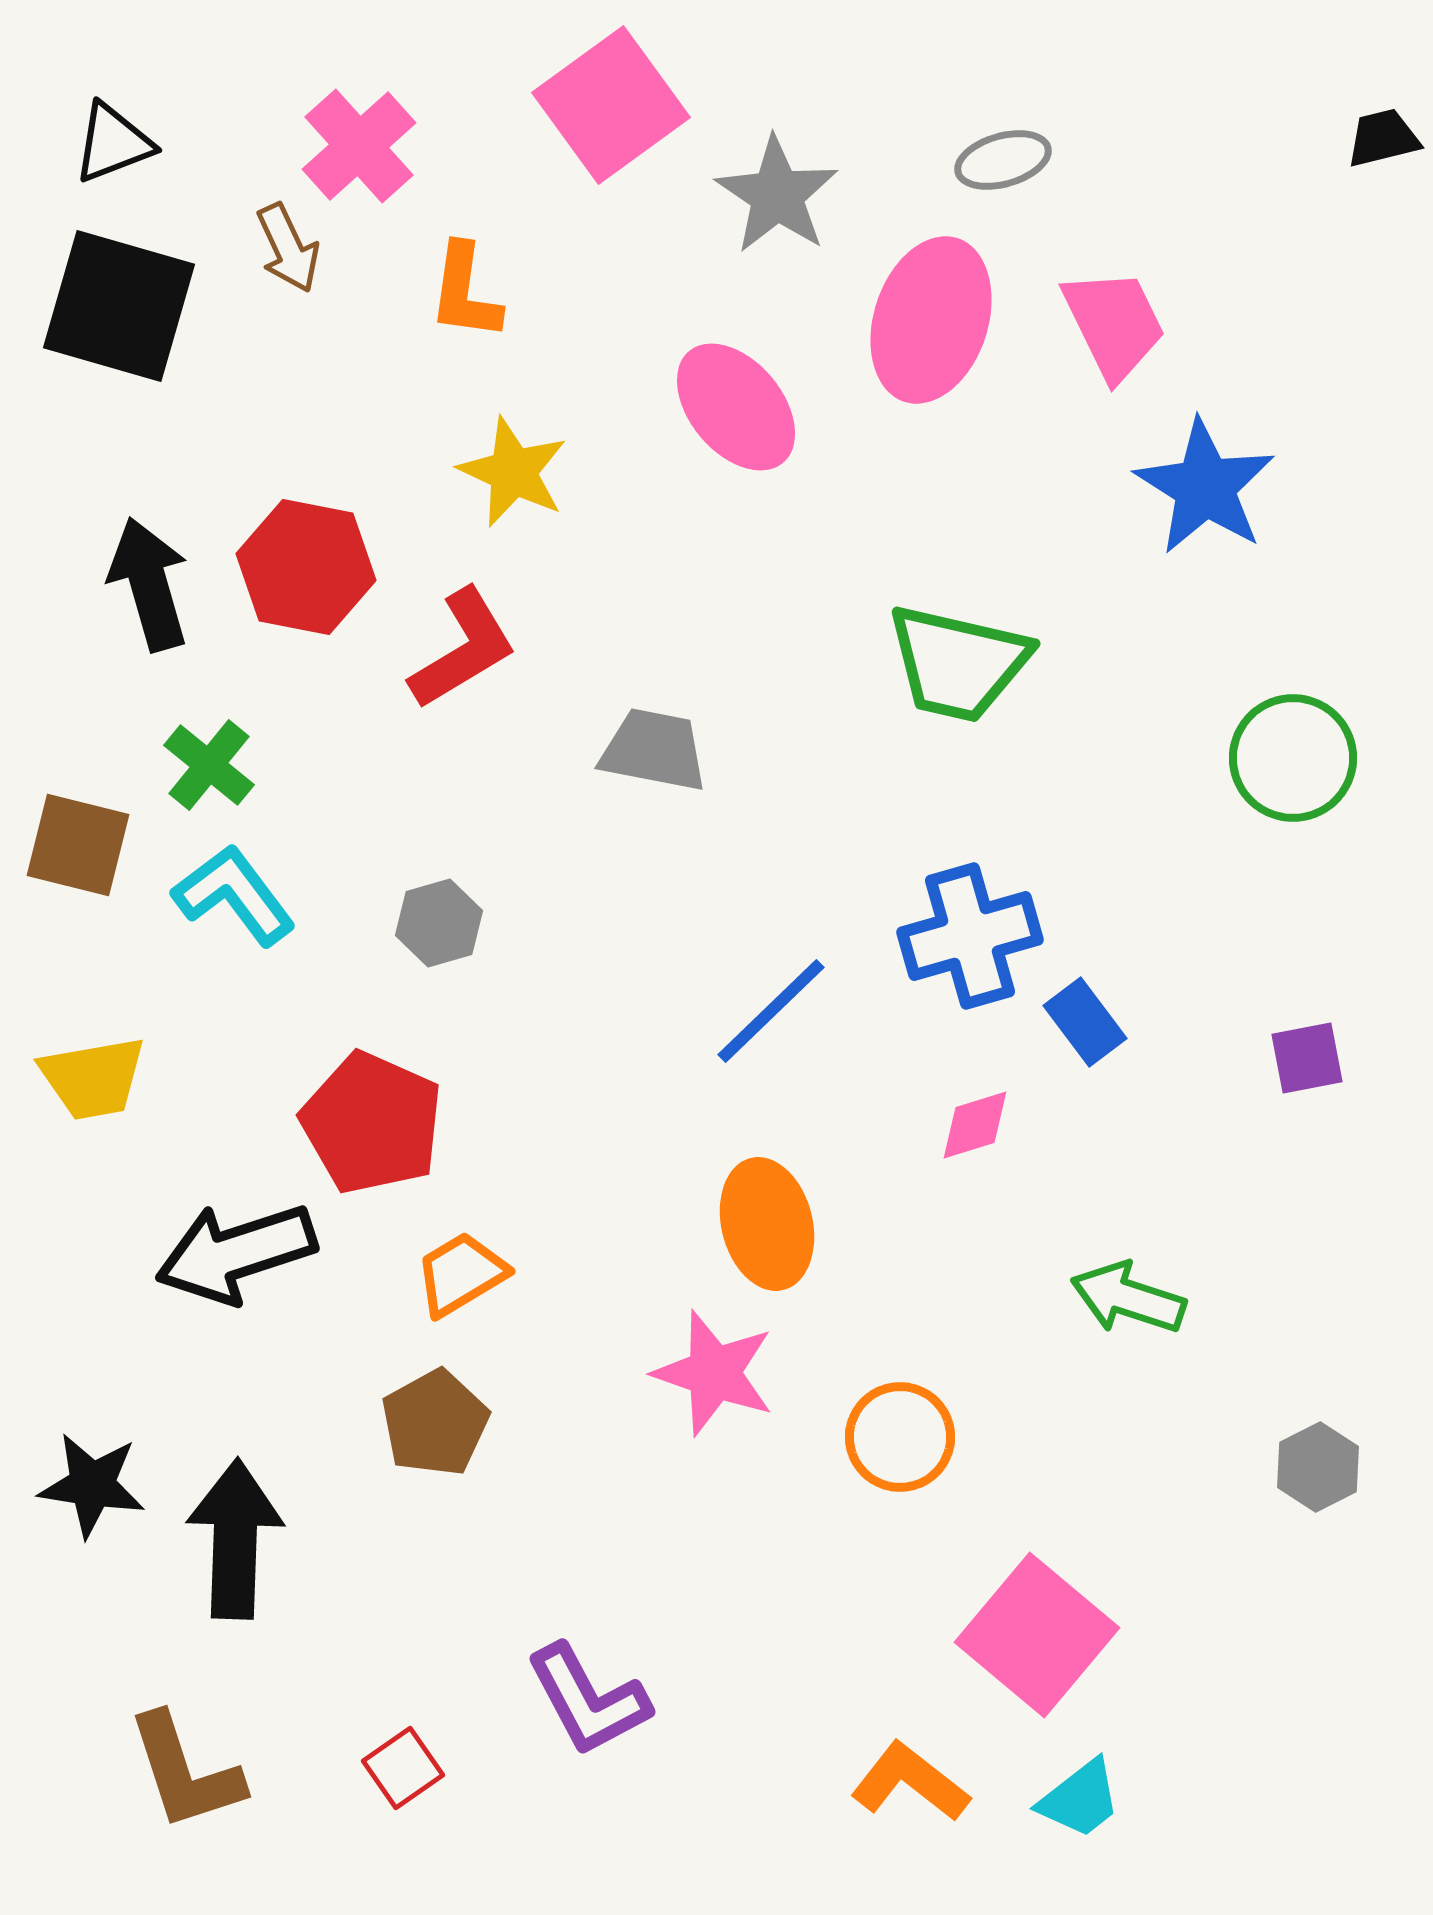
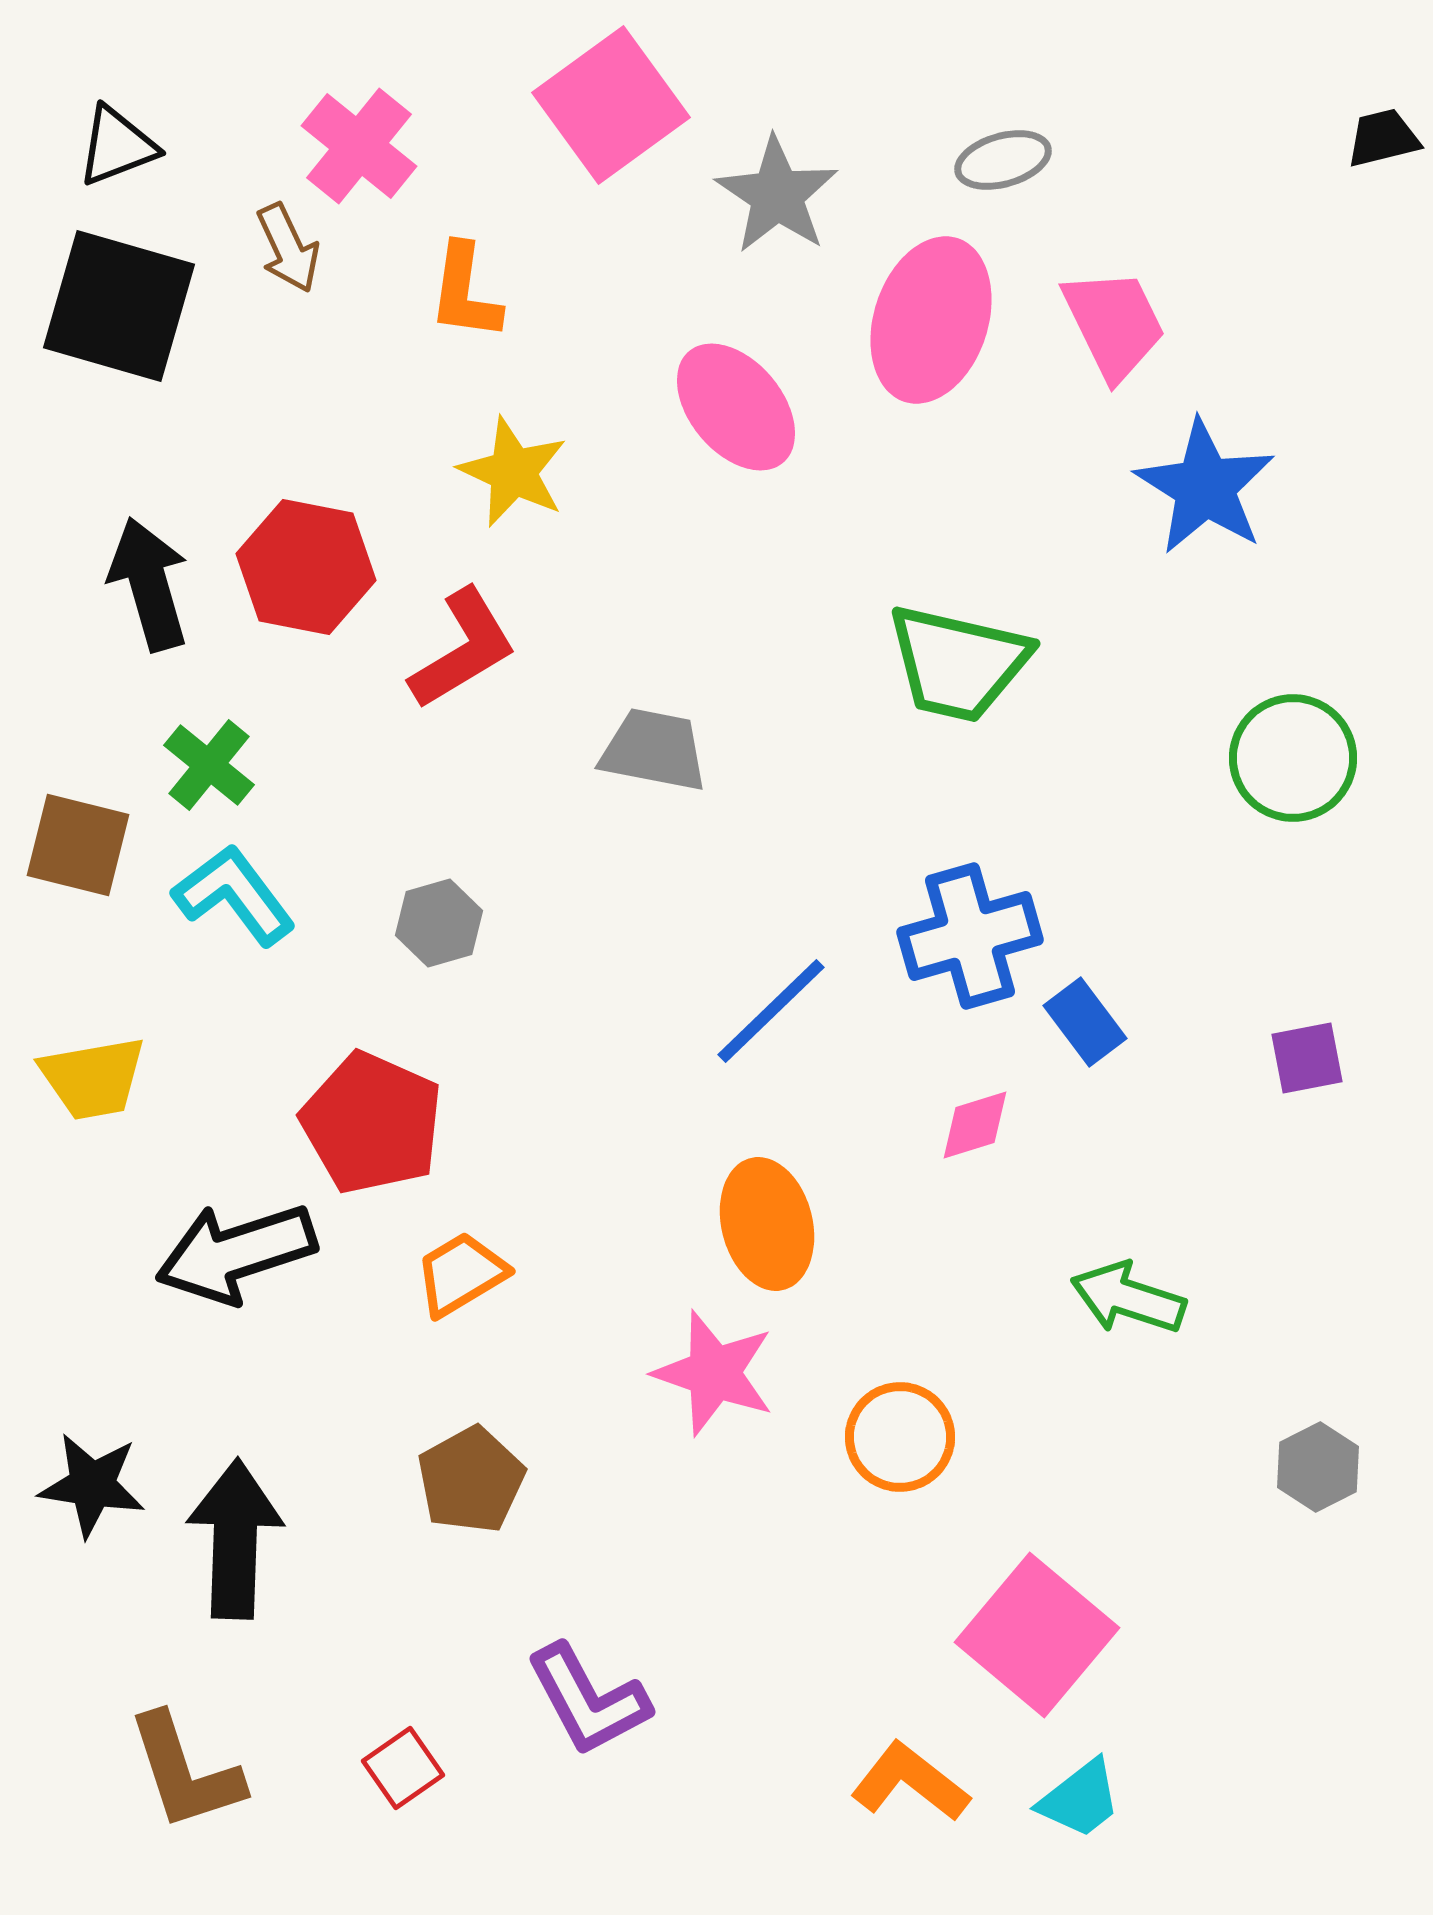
black triangle at (113, 143): moved 4 px right, 3 px down
pink cross at (359, 146): rotated 9 degrees counterclockwise
brown pentagon at (435, 1423): moved 36 px right, 57 px down
